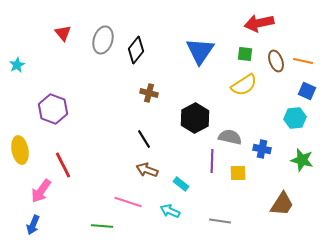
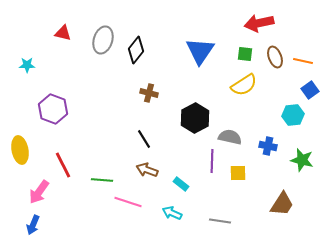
red triangle: rotated 36 degrees counterclockwise
brown ellipse: moved 1 px left, 4 px up
cyan star: moved 10 px right; rotated 28 degrees clockwise
blue square: moved 3 px right, 1 px up; rotated 30 degrees clockwise
cyan hexagon: moved 2 px left, 3 px up
blue cross: moved 6 px right, 3 px up
pink arrow: moved 2 px left, 1 px down
cyan arrow: moved 2 px right, 2 px down
green line: moved 46 px up
